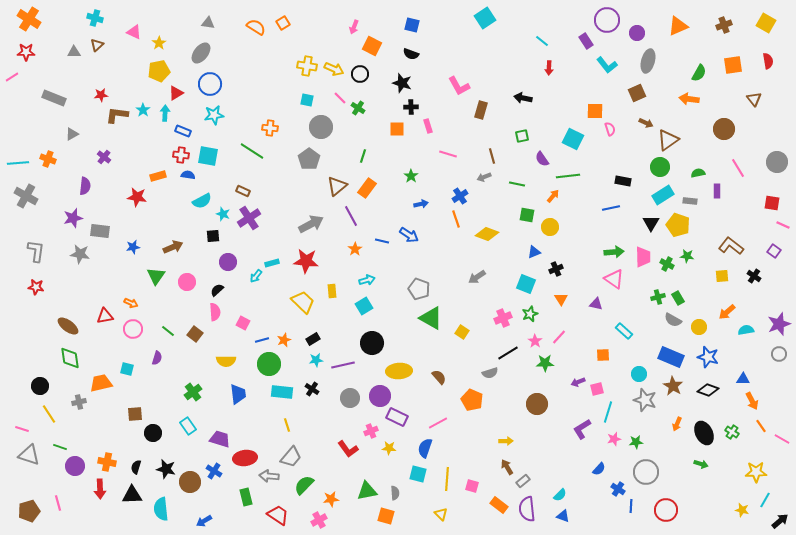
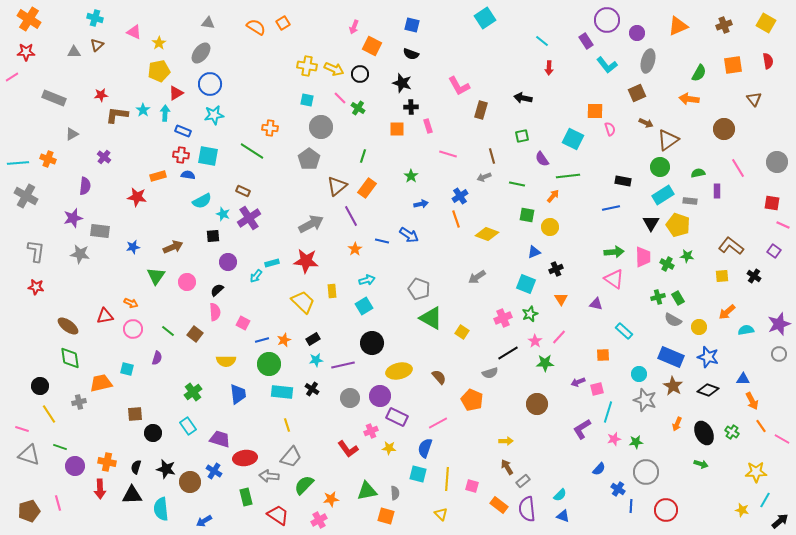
yellow ellipse at (399, 371): rotated 10 degrees counterclockwise
